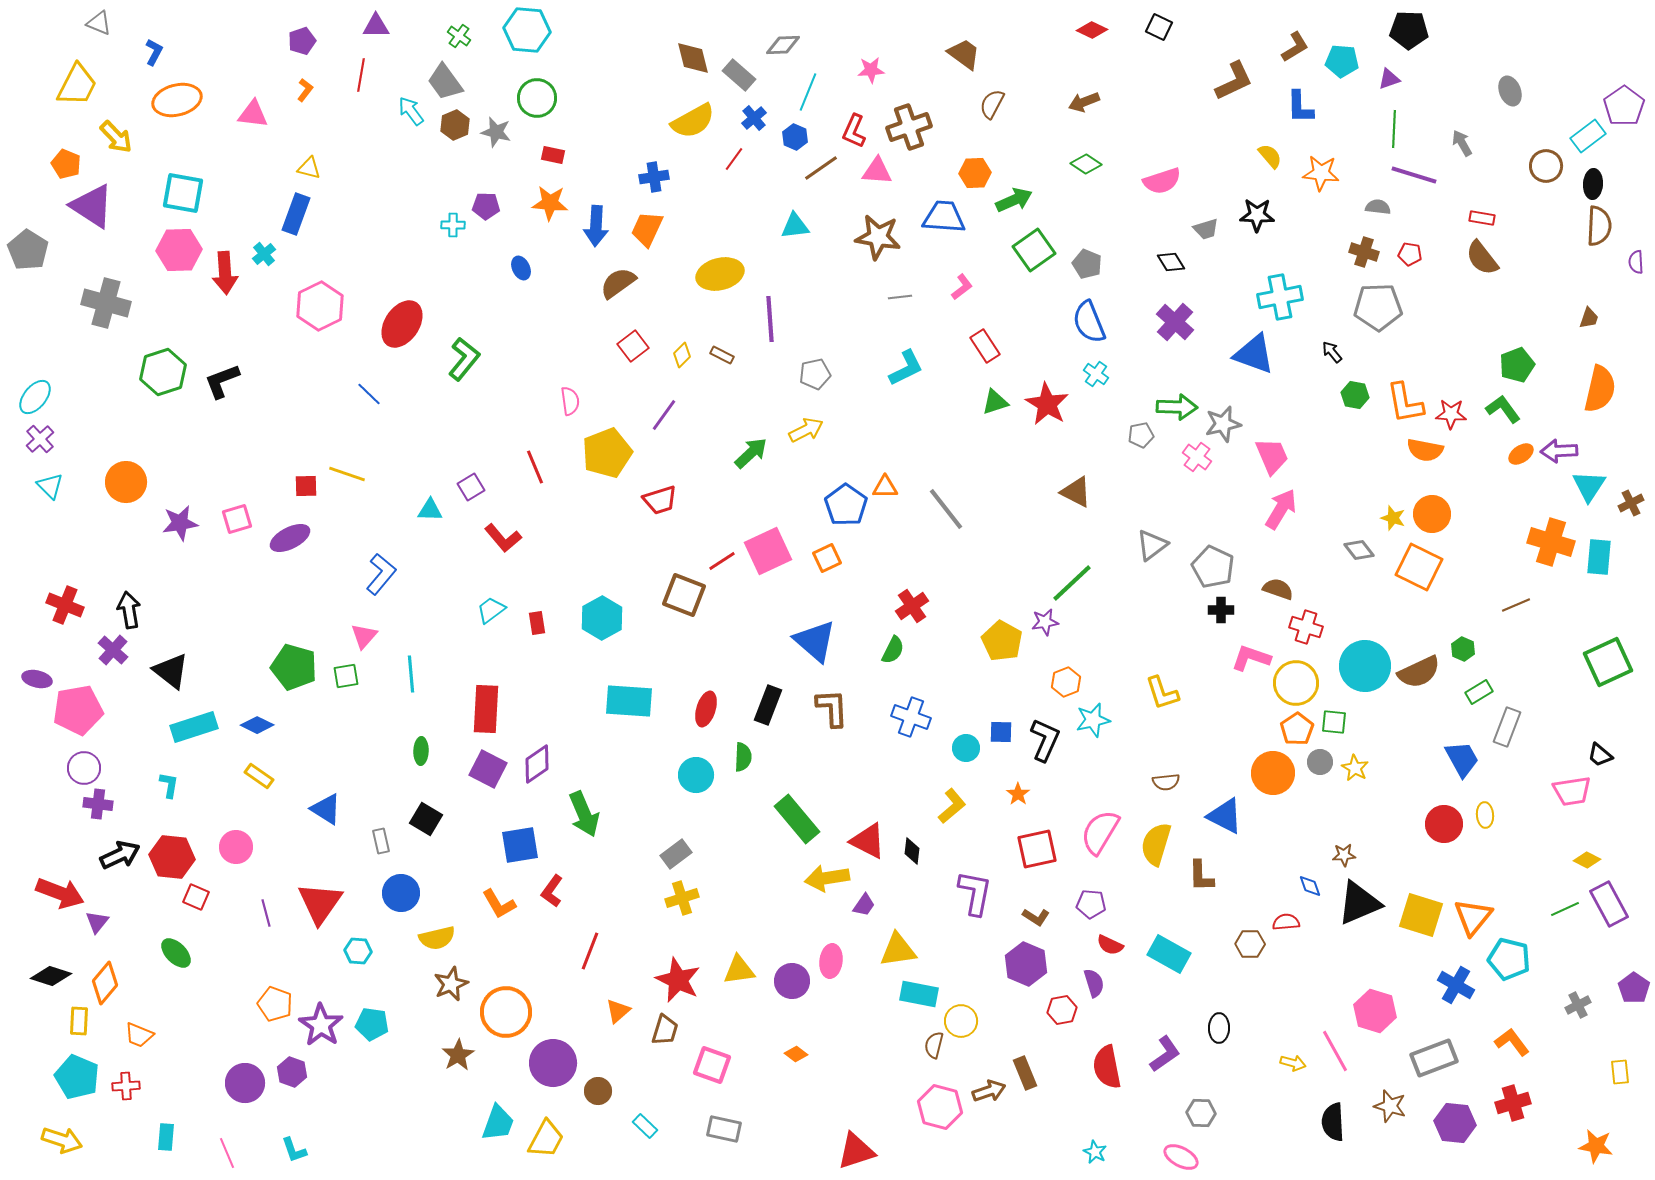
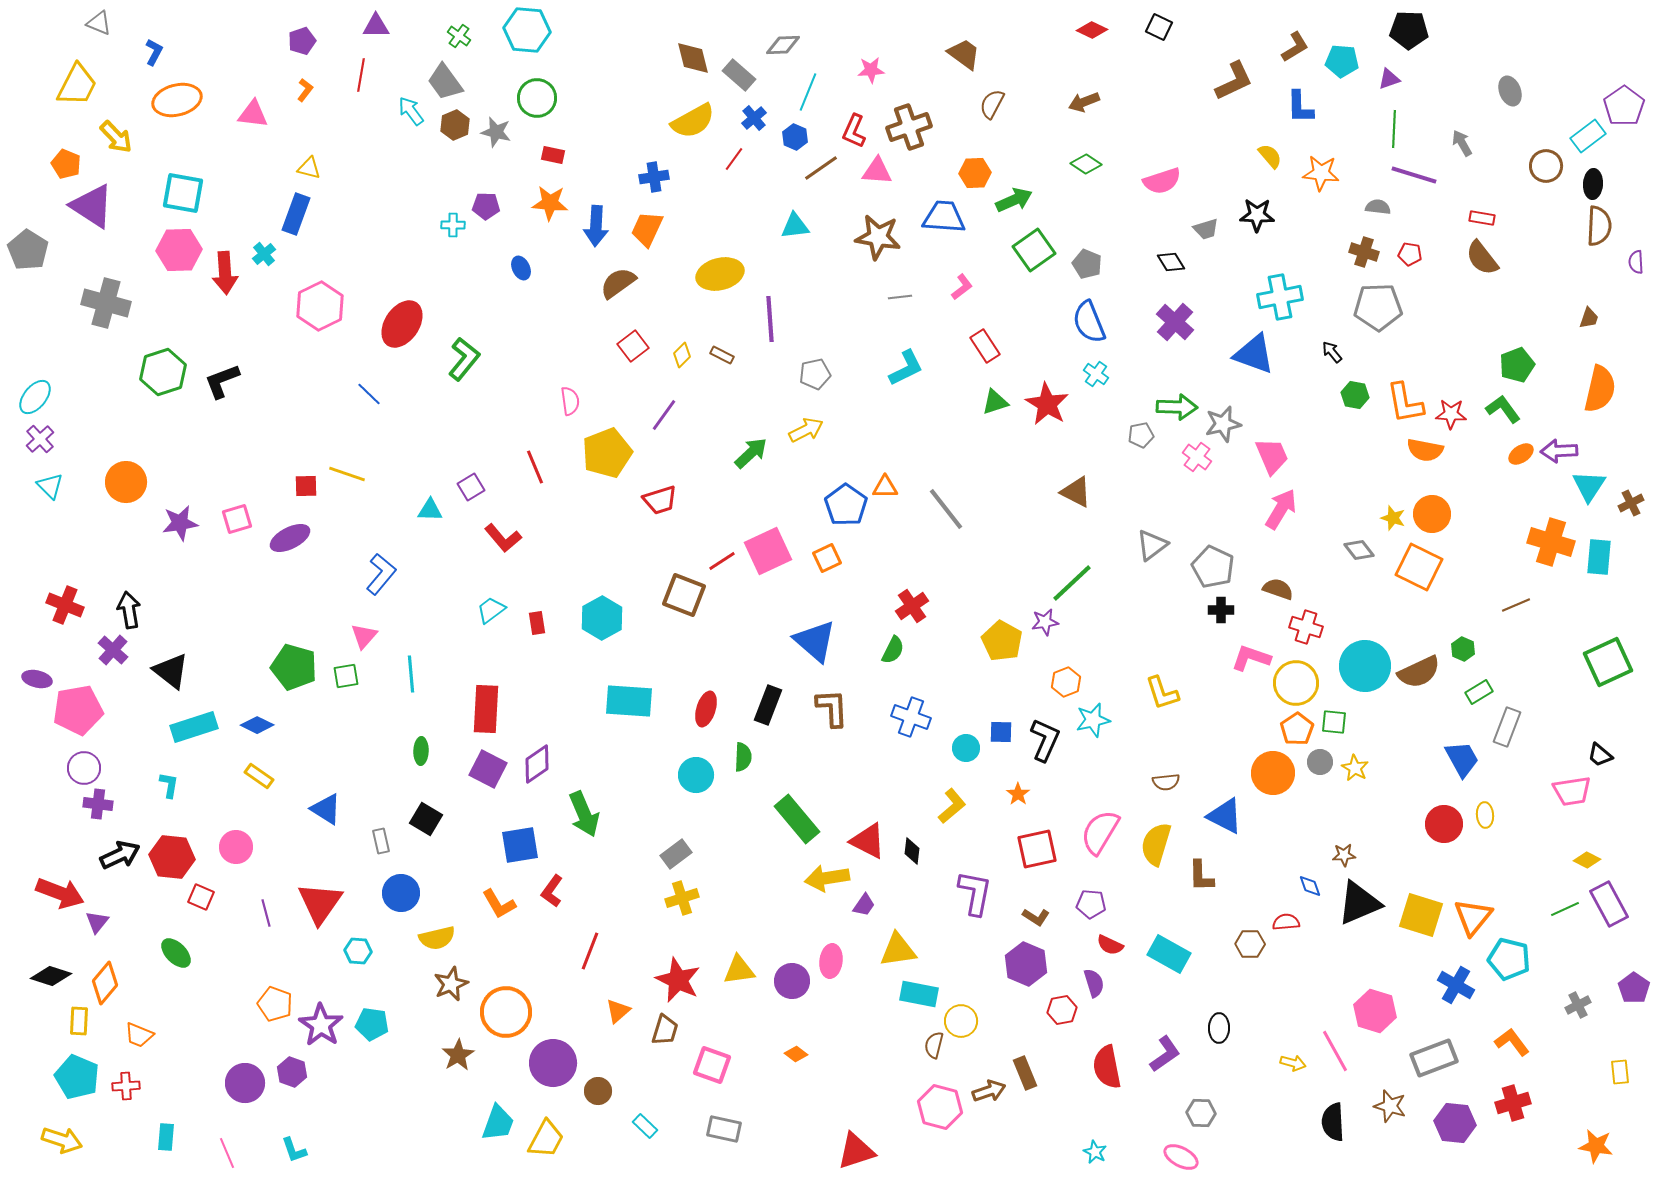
red square at (196, 897): moved 5 px right
